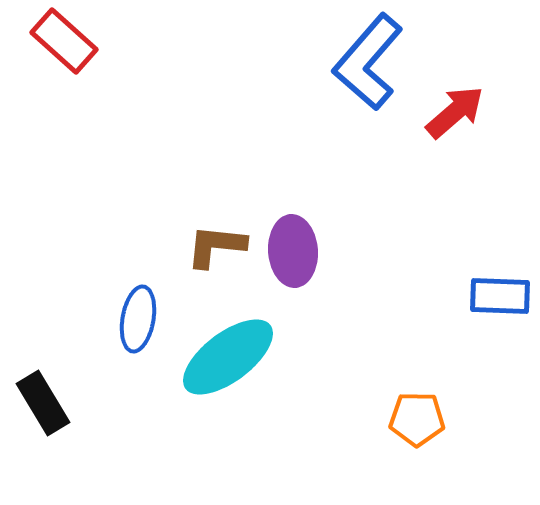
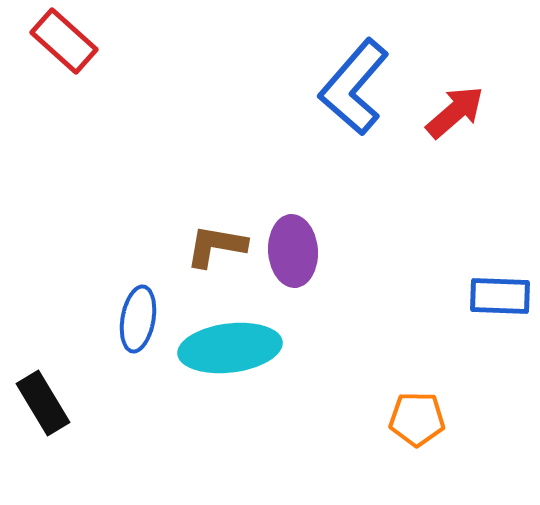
blue L-shape: moved 14 px left, 25 px down
brown L-shape: rotated 4 degrees clockwise
cyan ellipse: moved 2 px right, 9 px up; rotated 30 degrees clockwise
